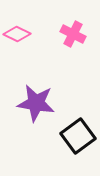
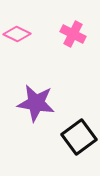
black square: moved 1 px right, 1 px down
